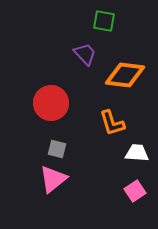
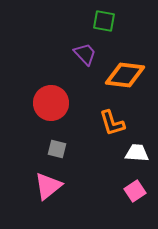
pink triangle: moved 5 px left, 7 px down
